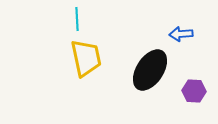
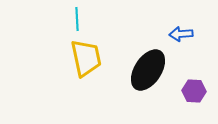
black ellipse: moved 2 px left
